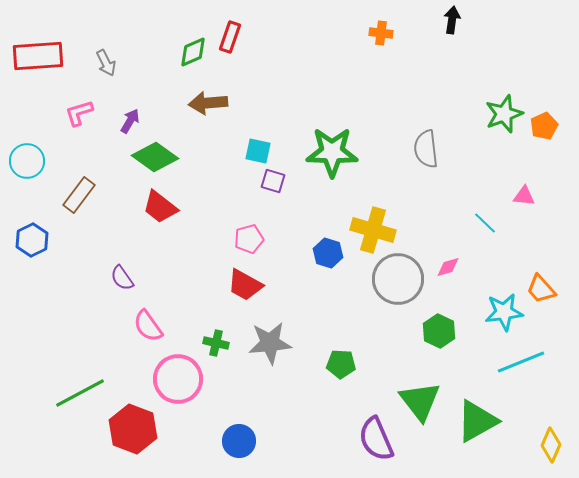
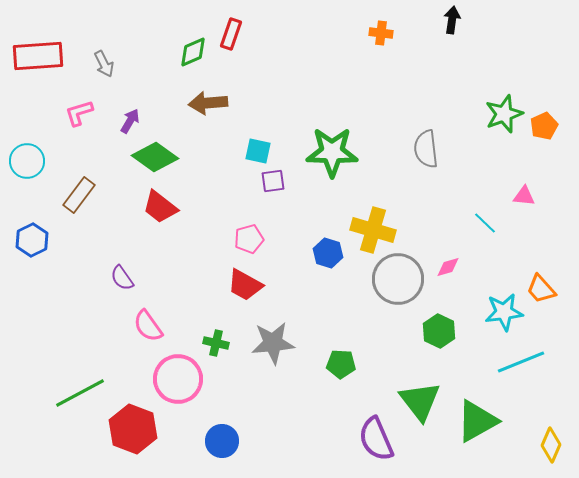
red rectangle at (230, 37): moved 1 px right, 3 px up
gray arrow at (106, 63): moved 2 px left, 1 px down
purple square at (273, 181): rotated 25 degrees counterclockwise
gray star at (270, 343): moved 3 px right
blue circle at (239, 441): moved 17 px left
